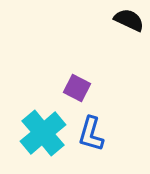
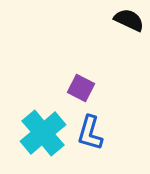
purple square: moved 4 px right
blue L-shape: moved 1 px left, 1 px up
